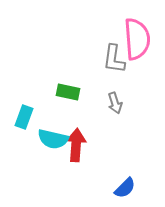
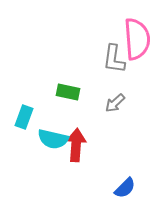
gray arrow: rotated 65 degrees clockwise
